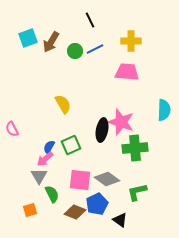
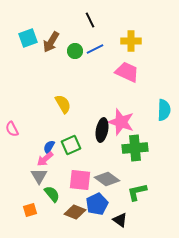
pink trapezoid: rotated 20 degrees clockwise
green semicircle: rotated 12 degrees counterclockwise
